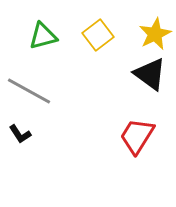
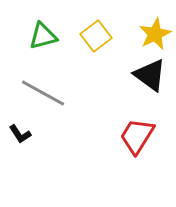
yellow square: moved 2 px left, 1 px down
black triangle: moved 1 px down
gray line: moved 14 px right, 2 px down
